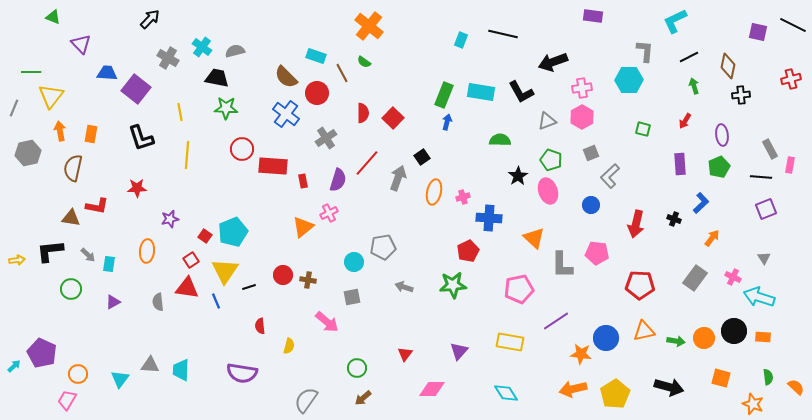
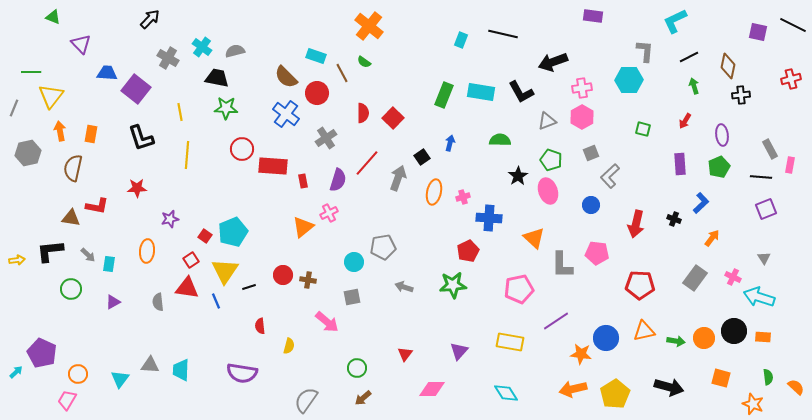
blue arrow at (447, 122): moved 3 px right, 21 px down
cyan arrow at (14, 366): moved 2 px right, 6 px down
